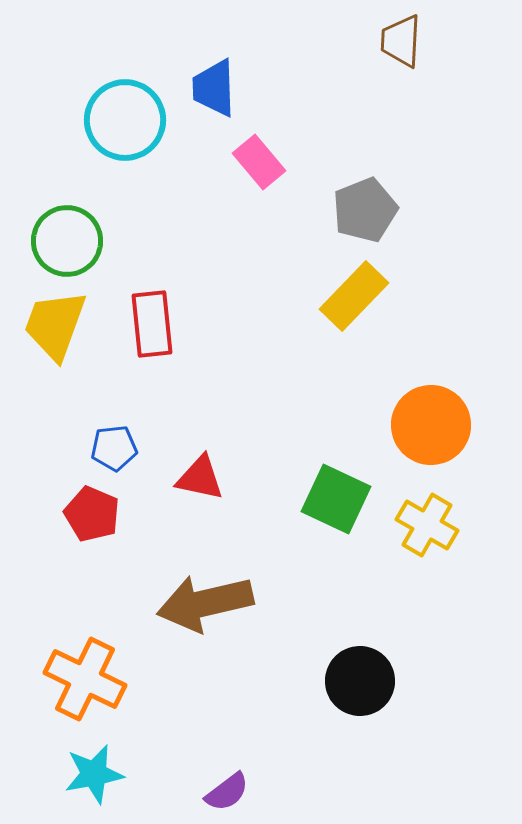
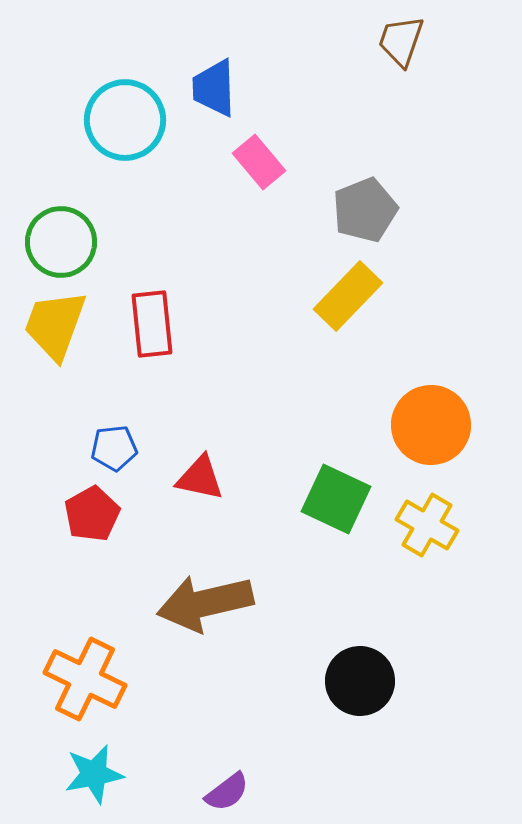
brown trapezoid: rotated 16 degrees clockwise
green circle: moved 6 px left, 1 px down
yellow rectangle: moved 6 px left
red pentagon: rotated 20 degrees clockwise
